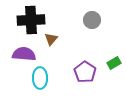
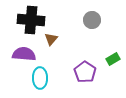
black cross: rotated 8 degrees clockwise
green rectangle: moved 1 px left, 4 px up
